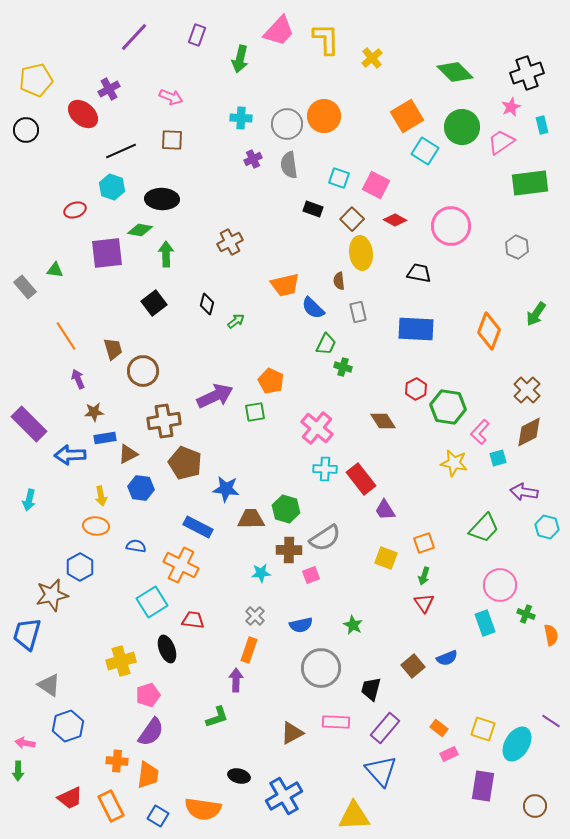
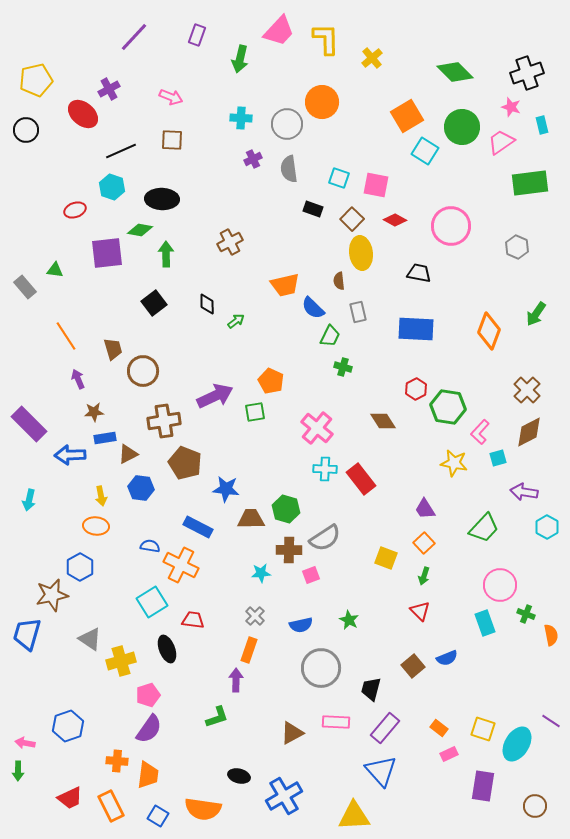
pink star at (511, 107): rotated 30 degrees counterclockwise
orange circle at (324, 116): moved 2 px left, 14 px up
gray semicircle at (289, 165): moved 4 px down
pink square at (376, 185): rotated 16 degrees counterclockwise
black diamond at (207, 304): rotated 15 degrees counterclockwise
green trapezoid at (326, 344): moved 4 px right, 8 px up
purple trapezoid at (385, 510): moved 40 px right, 1 px up
cyan hexagon at (547, 527): rotated 15 degrees clockwise
orange square at (424, 543): rotated 25 degrees counterclockwise
blue semicircle at (136, 546): moved 14 px right
red triangle at (424, 603): moved 4 px left, 8 px down; rotated 10 degrees counterclockwise
green star at (353, 625): moved 4 px left, 5 px up
gray triangle at (49, 685): moved 41 px right, 46 px up
purple semicircle at (151, 732): moved 2 px left, 3 px up
